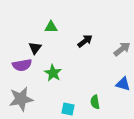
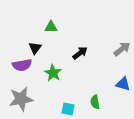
black arrow: moved 5 px left, 12 px down
